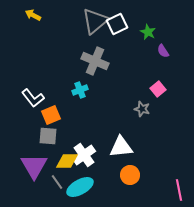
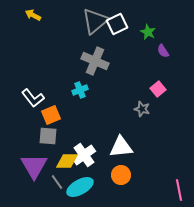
orange circle: moved 9 px left
